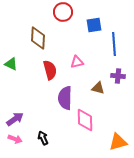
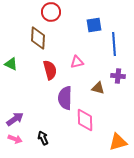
red circle: moved 12 px left
